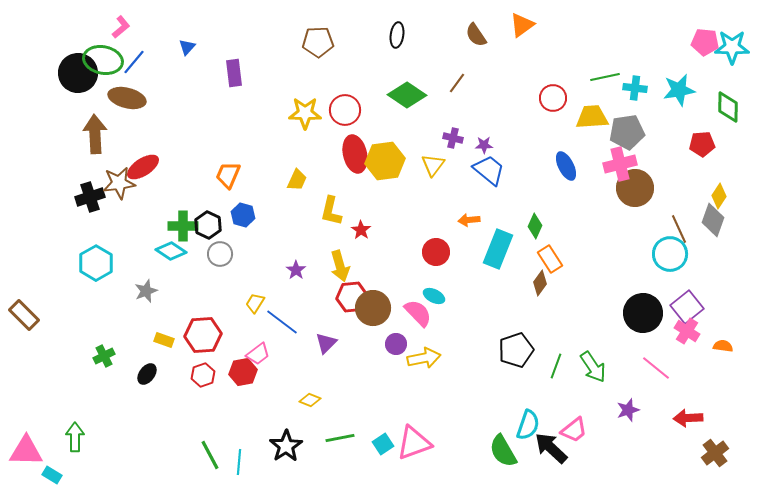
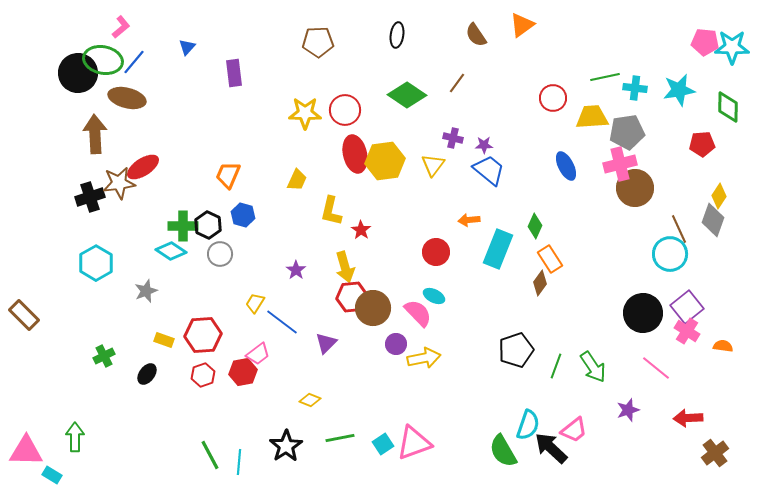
yellow arrow at (340, 266): moved 5 px right, 1 px down
